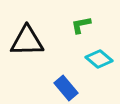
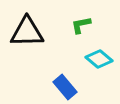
black triangle: moved 9 px up
blue rectangle: moved 1 px left, 1 px up
